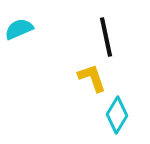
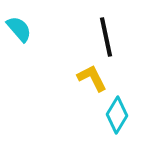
cyan semicircle: rotated 72 degrees clockwise
yellow L-shape: rotated 8 degrees counterclockwise
